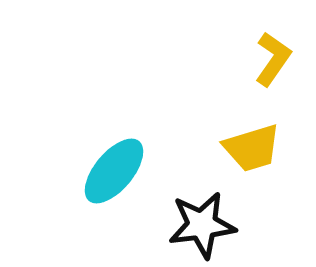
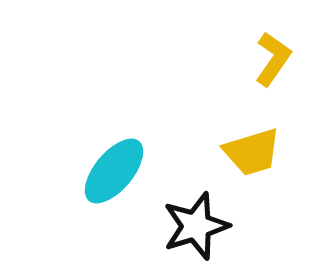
yellow trapezoid: moved 4 px down
black star: moved 6 px left, 1 px down; rotated 10 degrees counterclockwise
